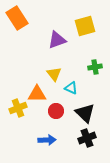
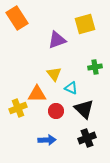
yellow square: moved 2 px up
black triangle: moved 1 px left, 4 px up
